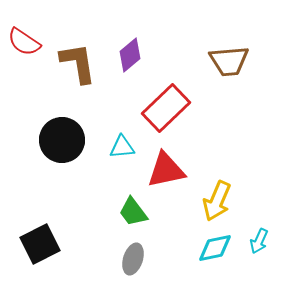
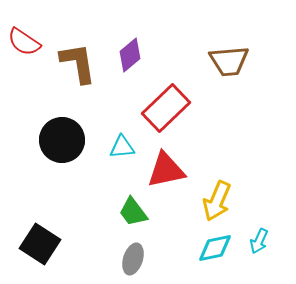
black square: rotated 30 degrees counterclockwise
